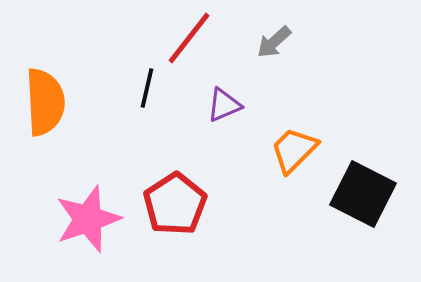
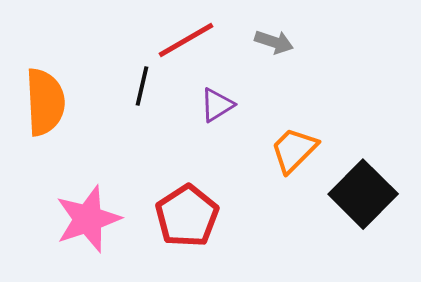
red line: moved 3 px left, 2 px down; rotated 22 degrees clockwise
gray arrow: rotated 120 degrees counterclockwise
black line: moved 5 px left, 2 px up
purple triangle: moved 7 px left; rotated 9 degrees counterclockwise
black square: rotated 18 degrees clockwise
red pentagon: moved 12 px right, 12 px down
